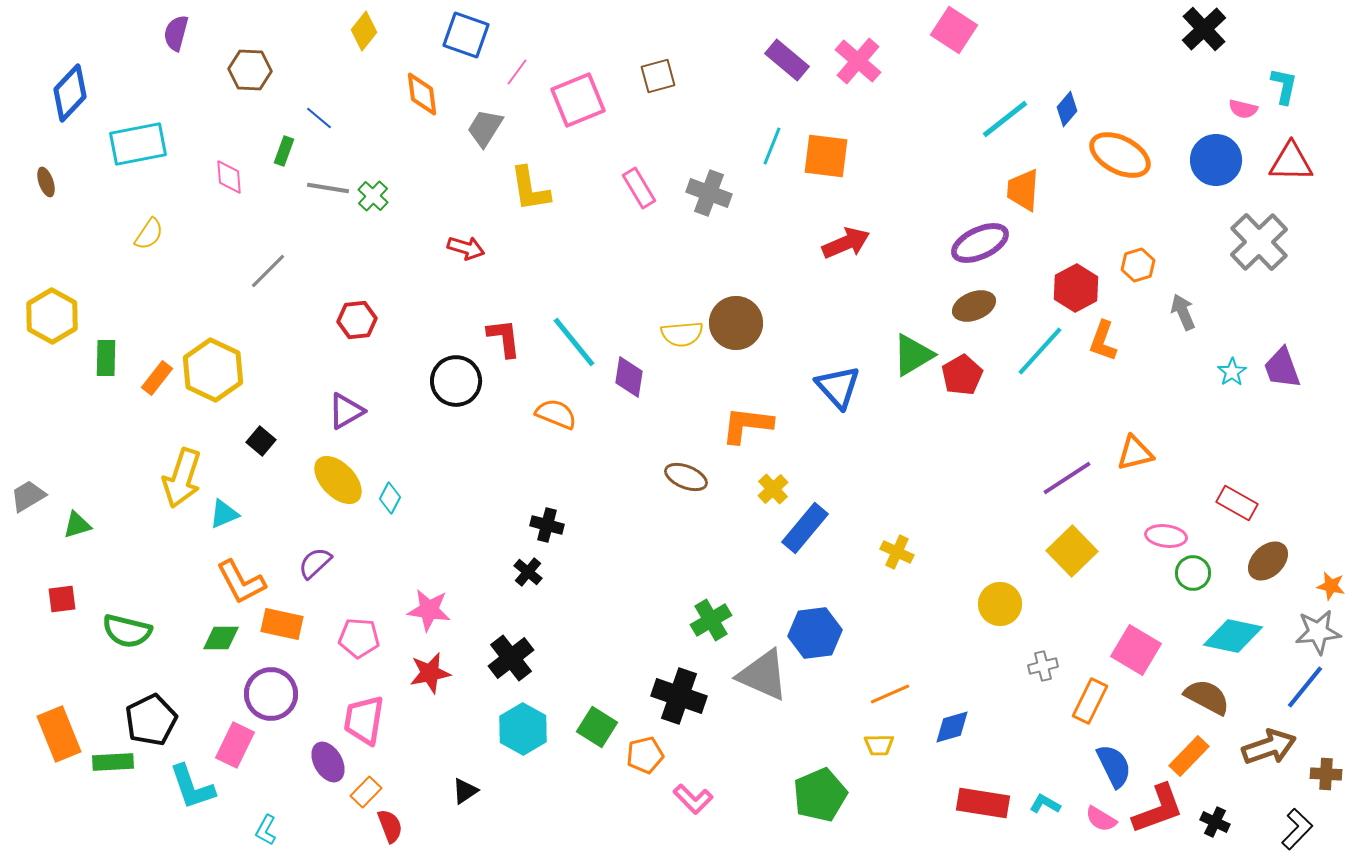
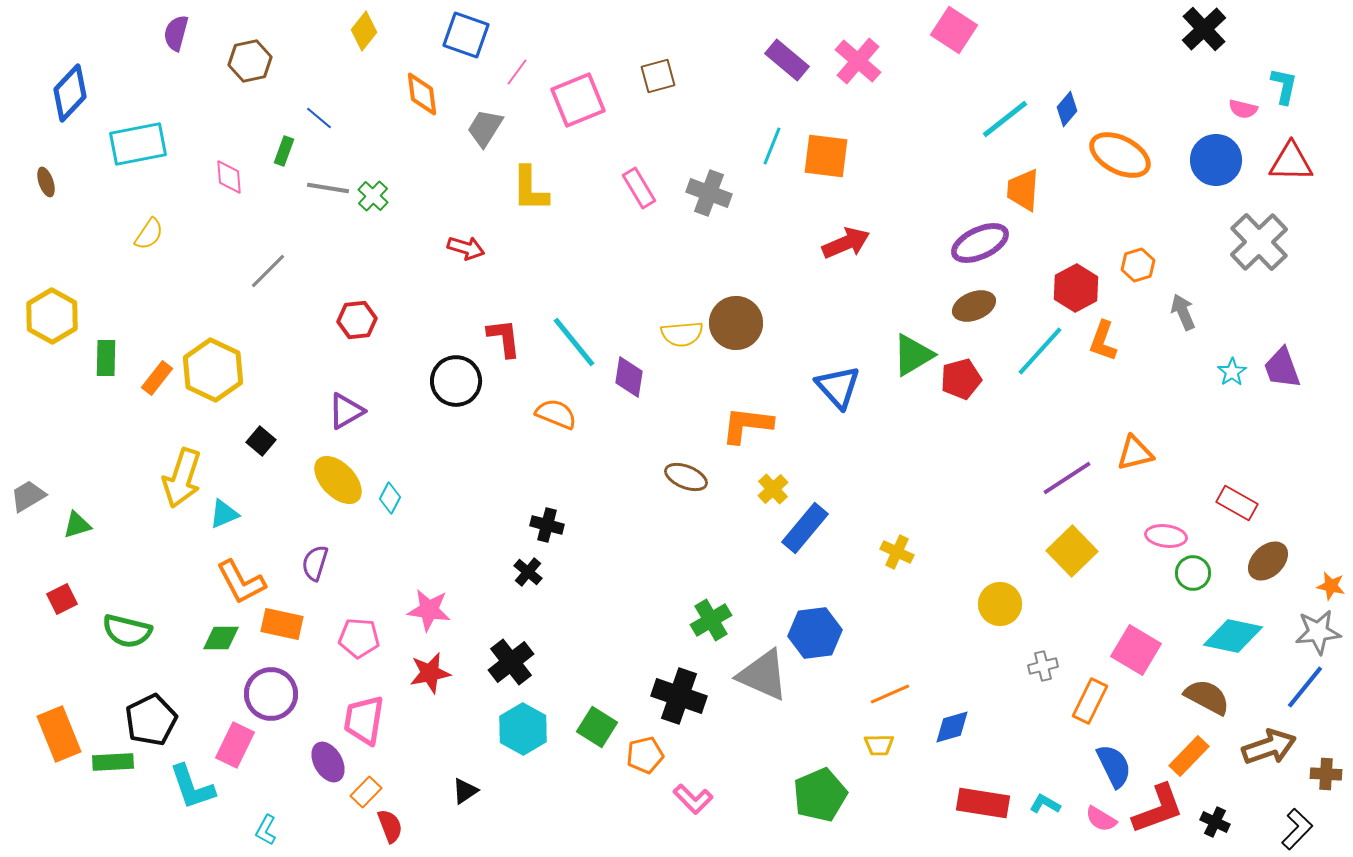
brown hexagon at (250, 70): moved 9 px up; rotated 15 degrees counterclockwise
yellow L-shape at (530, 189): rotated 9 degrees clockwise
red pentagon at (962, 375): moved 1 px left, 4 px down; rotated 15 degrees clockwise
purple semicircle at (315, 563): rotated 30 degrees counterclockwise
red square at (62, 599): rotated 20 degrees counterclockwise
black cross at (511, 658): moved 4 px down
